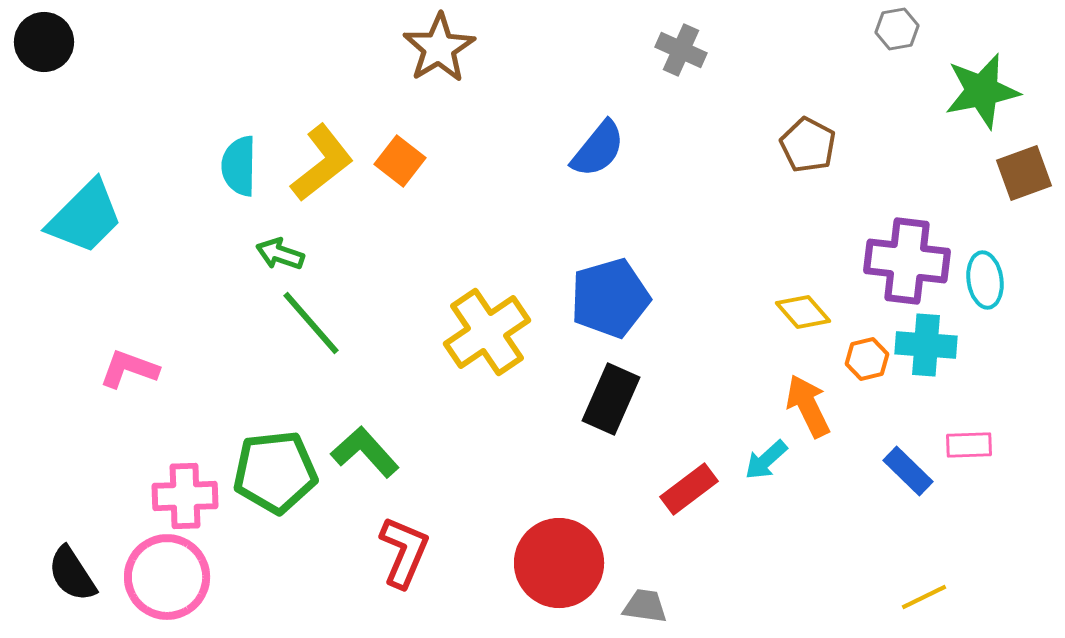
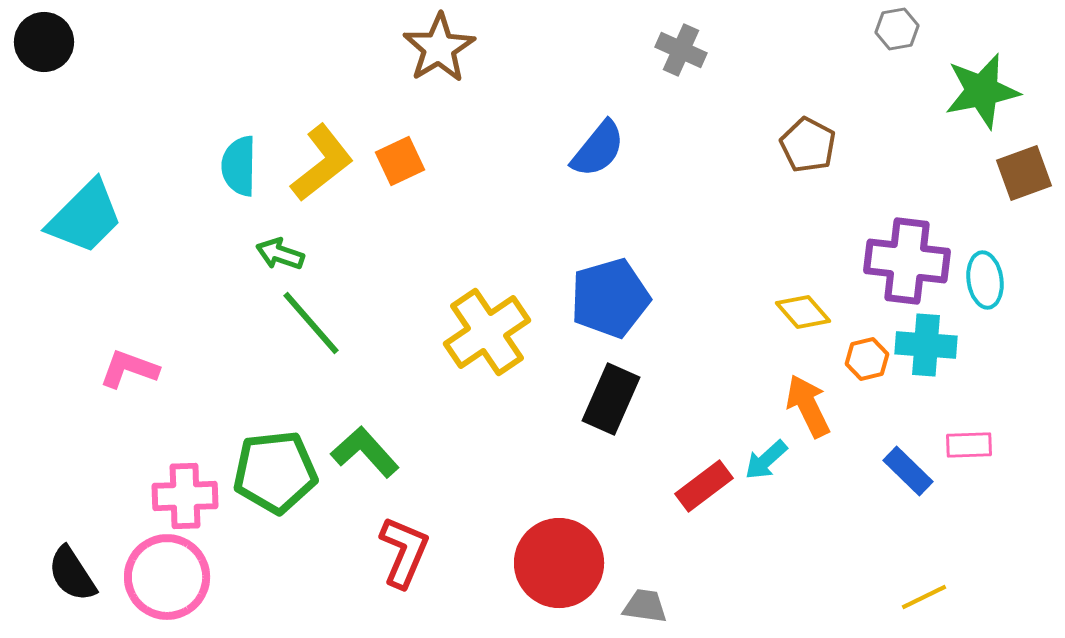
orange square: rotated 27 degrees clockwise
red rectangle: moved 15 px right, 3 px up
